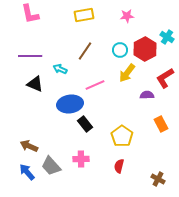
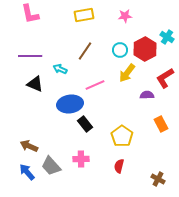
pink star: moved 2 px left
